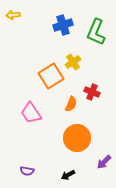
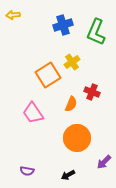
yellow cross: moved 1 px left
orange square: moved 3 px left, 1 px up
pink trapezoid: moved 2 px right
